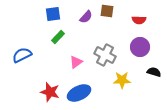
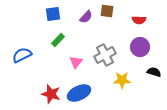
green rectangle: moved 3 px down
gray cross: rotated 35 degrees clockwise
pink triangle: rotated 16 degrees counterclockwise
red star: moved 1 px right, 2 px down
